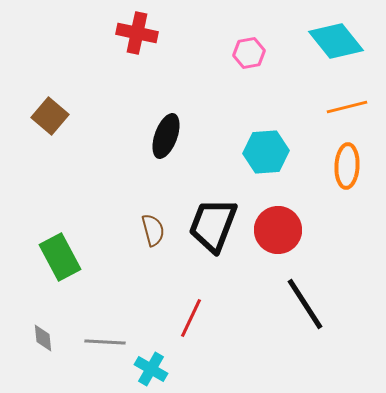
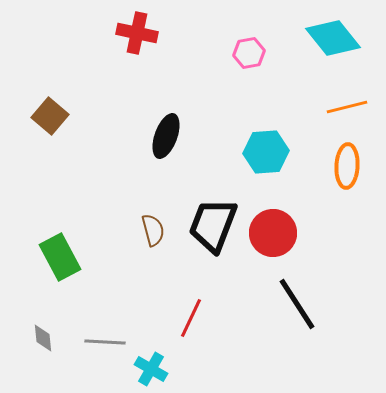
cyan diamond: moved 3 px left, 3 px up
red circle: moved 5 px left, 3 px down
black line: moved 8 px left
